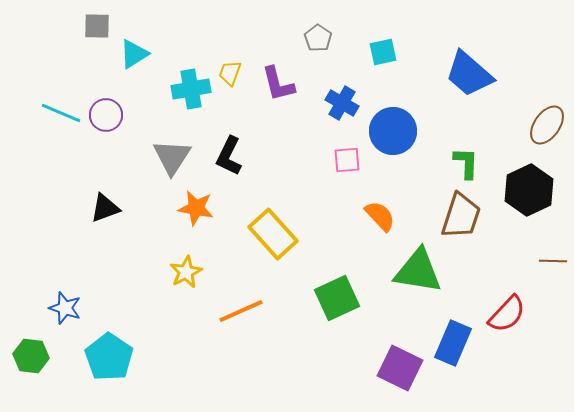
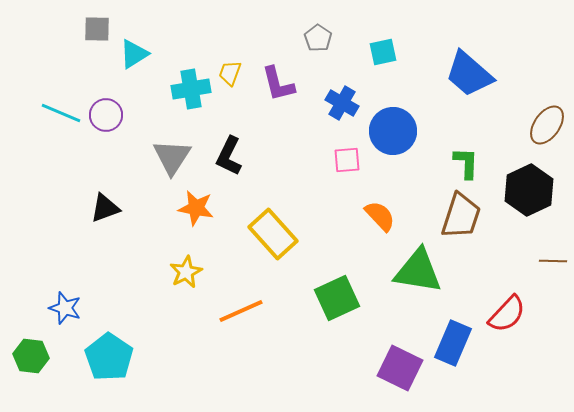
gray square: moved 3 px down
